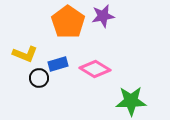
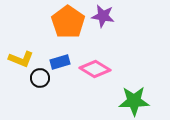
purple star: rotated 20 degrees clockwise
yellow L-shape: moved 4 px left, 5 px down
blue rectangle: moved 2 px right, 2 px up
black circle: moved 1 px right
green star: moved 3 px right
